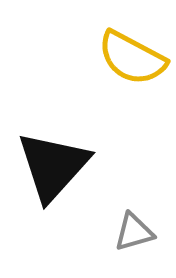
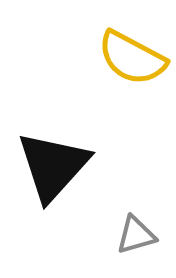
gray triangle: moved 2 px right, 3 px down
